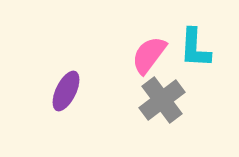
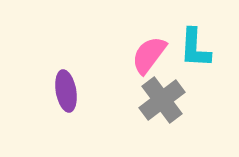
purple ellipse: rotated 36 degrees counterclockwise
